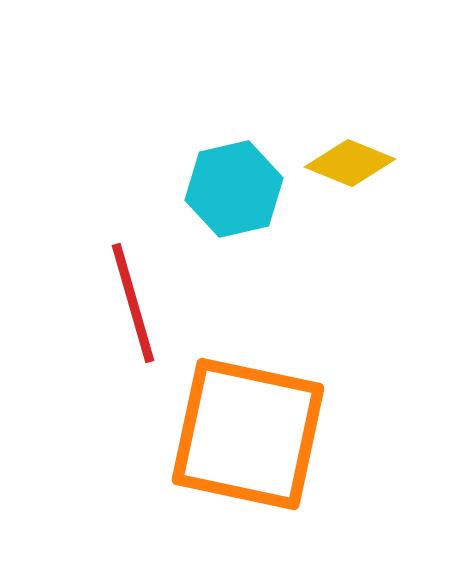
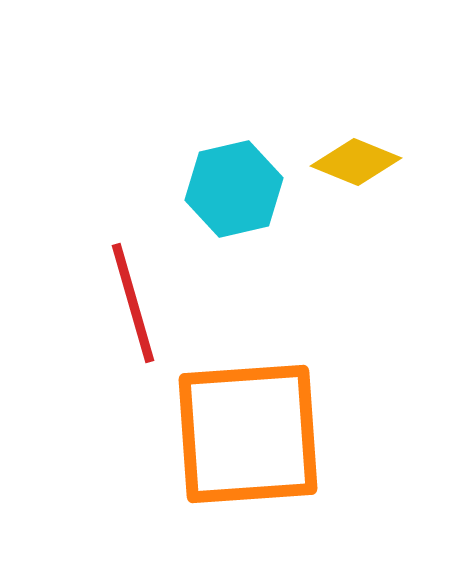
yellow diamond: moved 6 px right, 1 px up
orange square: rotated 16 degrees counterclockwise
